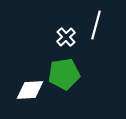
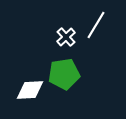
white line: rotated 16 degrees clockwise
